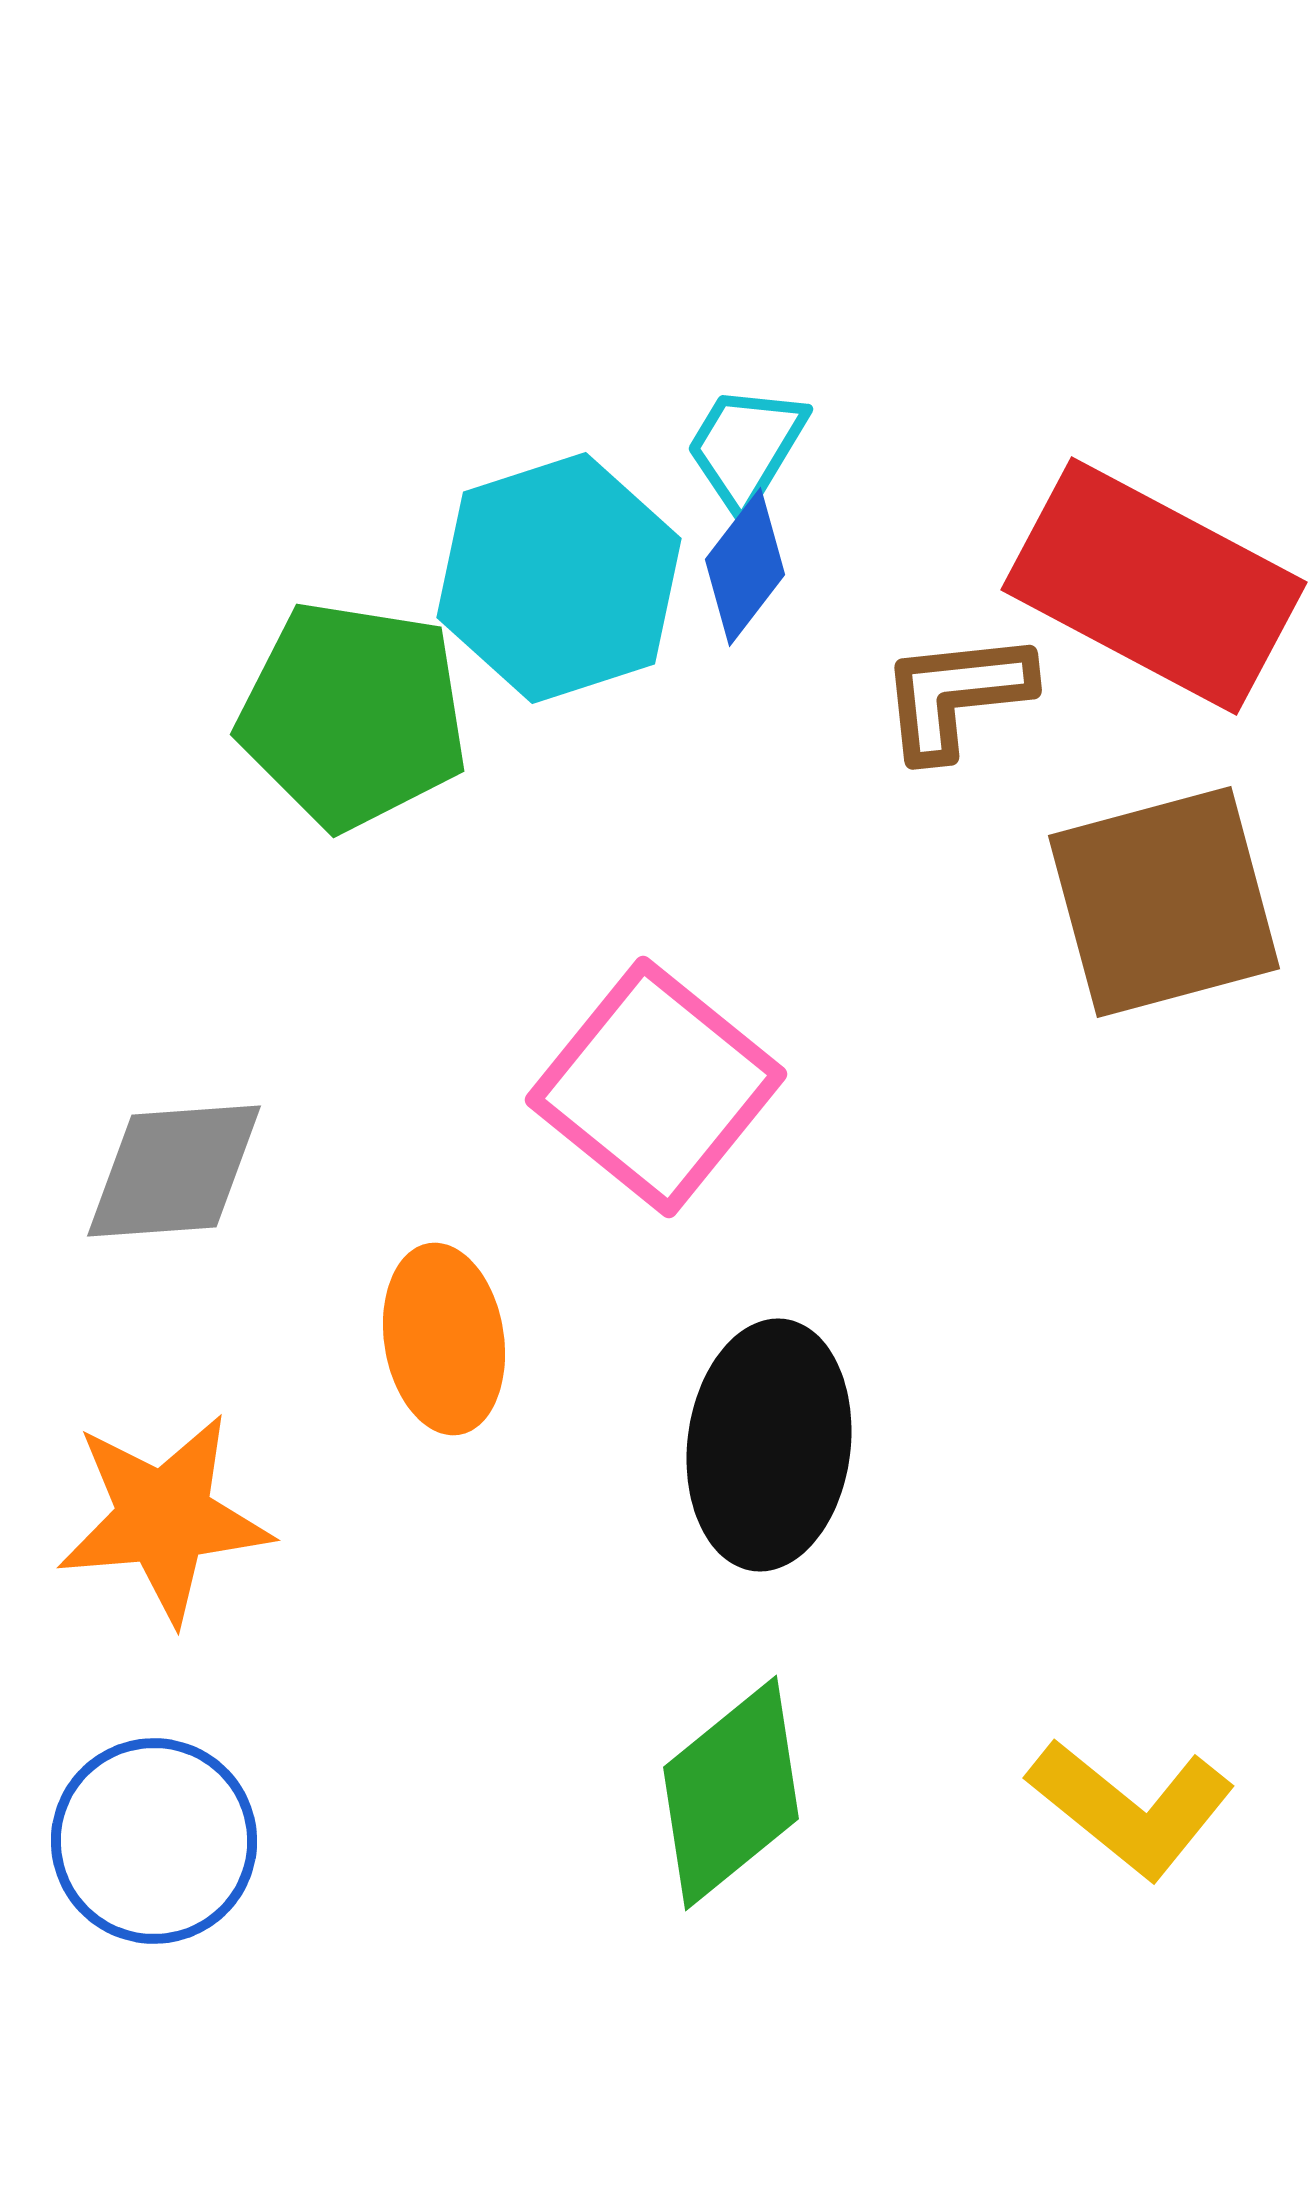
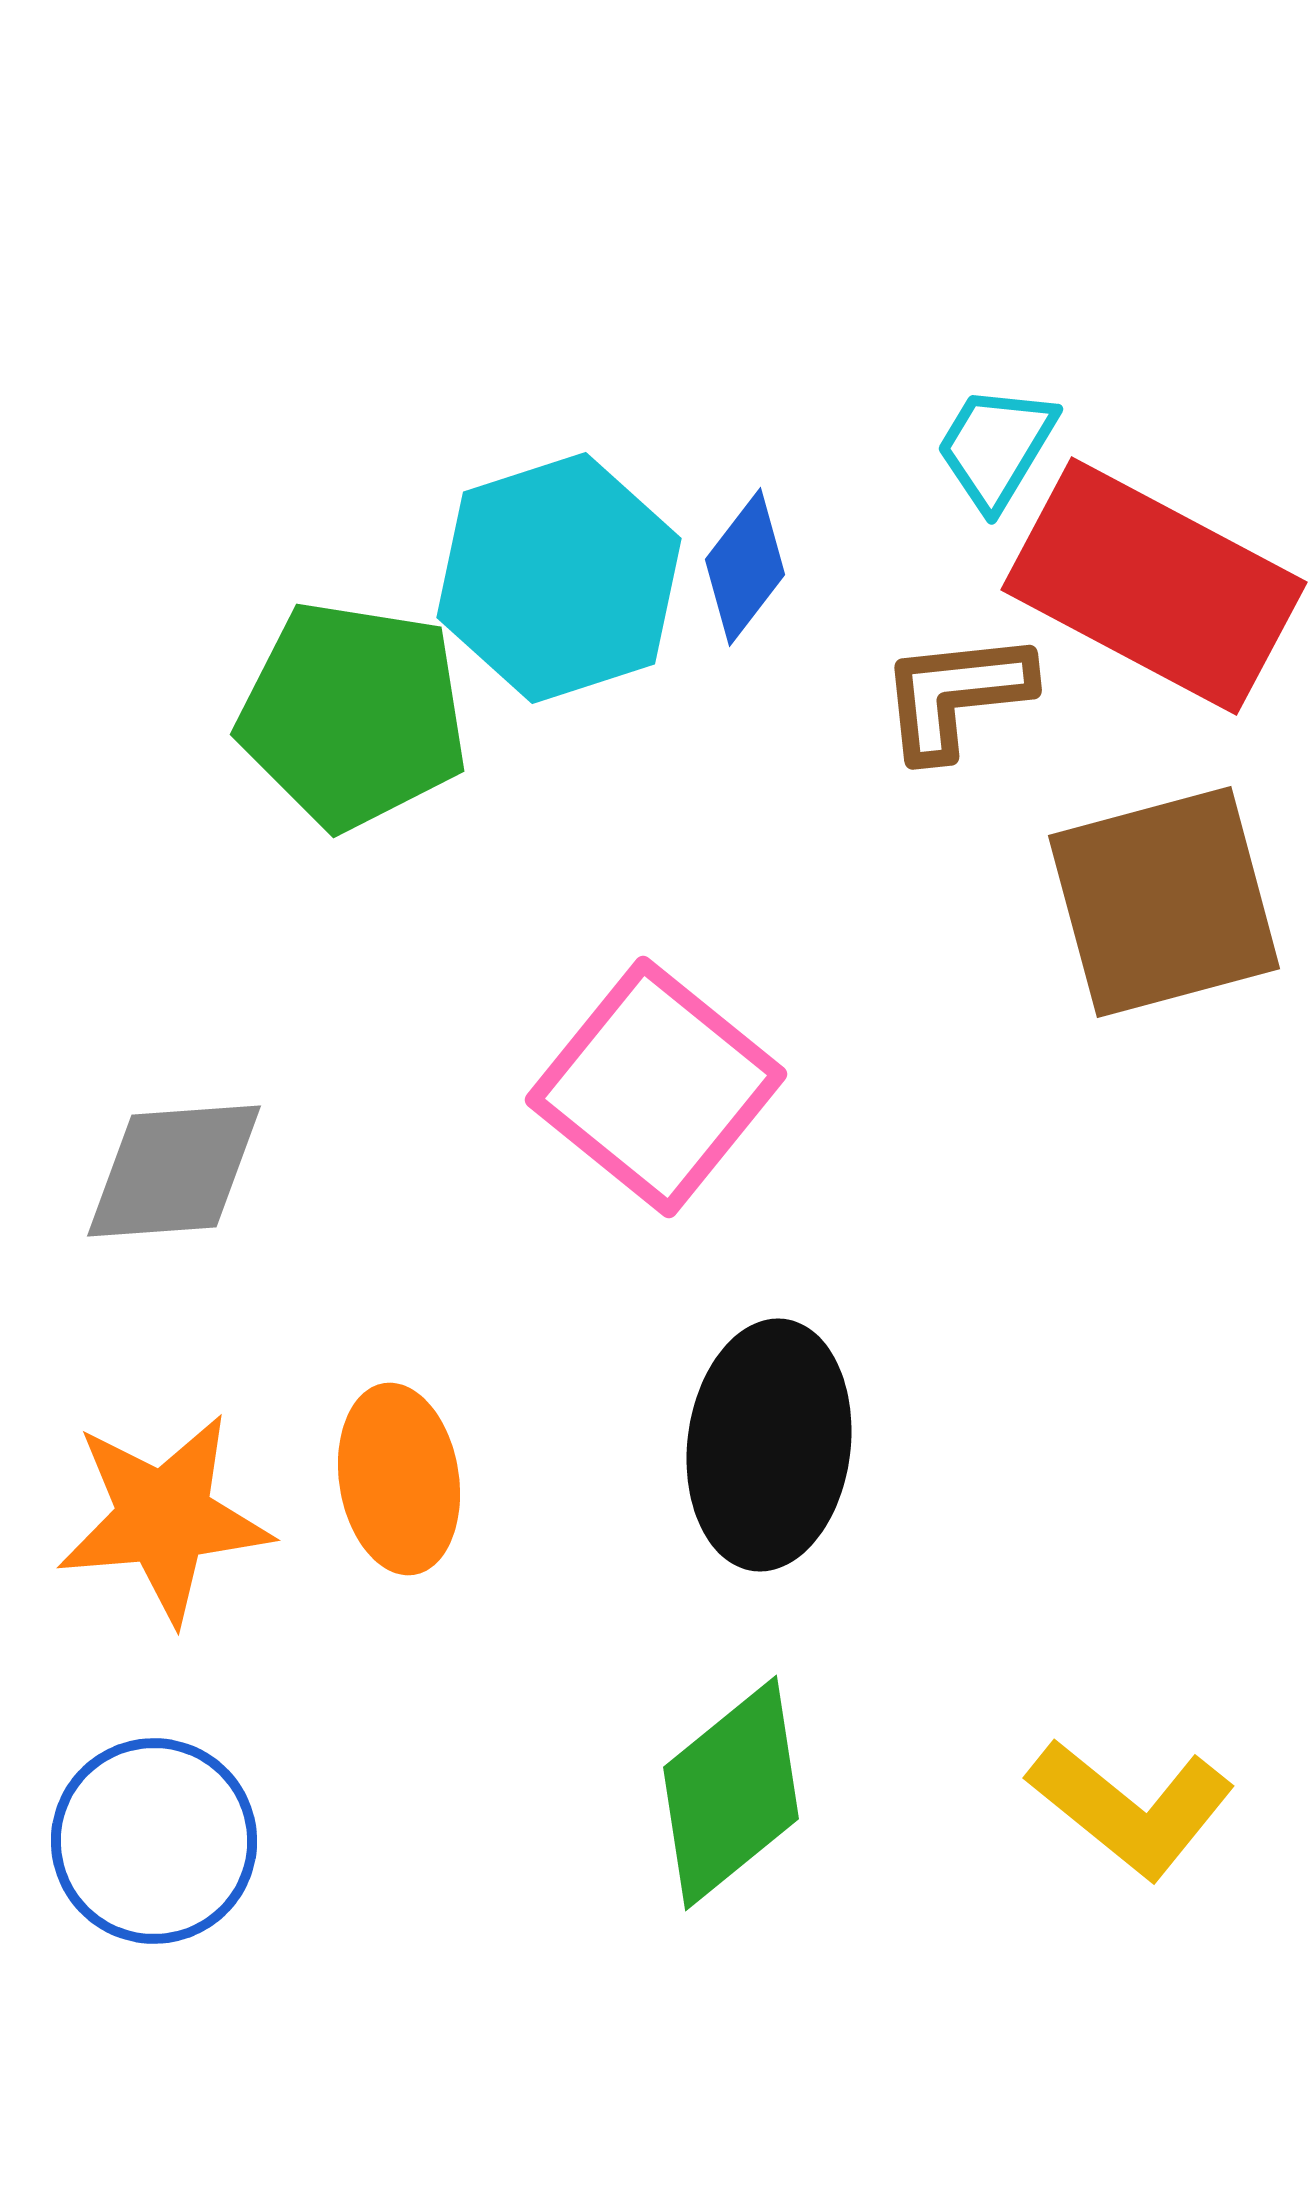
cyan trapezoid: moved 250 px right
orange ellipse: moved 45 px left, 140 px down
